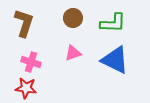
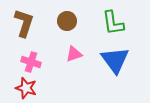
brown circle: moved 6 px left, 3 px down
green L-shape: rotated 80 degrees clockwise
pink triangle: moved 1 px right, 1 px down
blue triangle: rotated 28 degrees clockwise
red star: rotated 10 degrees clockwise
